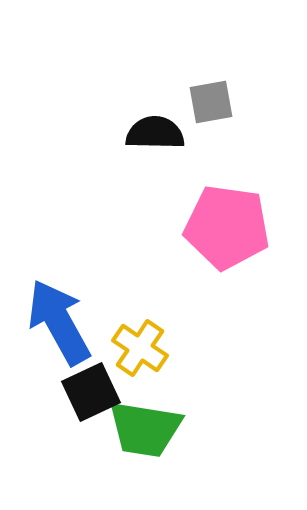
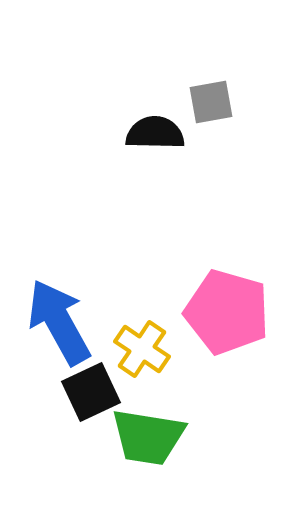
pink pentagon: moved 85 px down; rotated 8 degrees clockwise
yellow cross: moved 2 px right, 1 px down
green trapezoid: moved 3 px right, 8 px down
